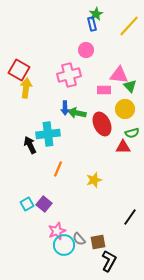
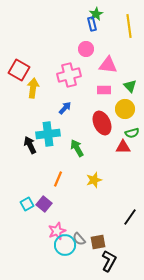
yellow line: rotated 50 degrees counterclockwise
pink circle: moved 1 px up
pink triangle: moved 11 px left, 10 px up
yellow arrow: moved 7 px right
blue arrow: rotated 136 degrees counterclockwise
green arrow: moved 35 px down; rotated 48 degrees clockwise
red ellipse: moved 1 px up
orange line: moved 10 px down
cyan circle: moved 1 px right
